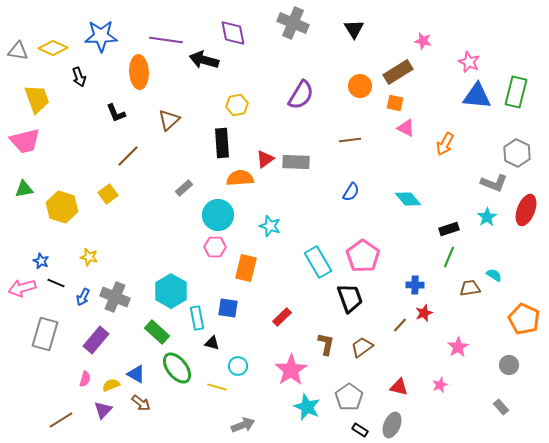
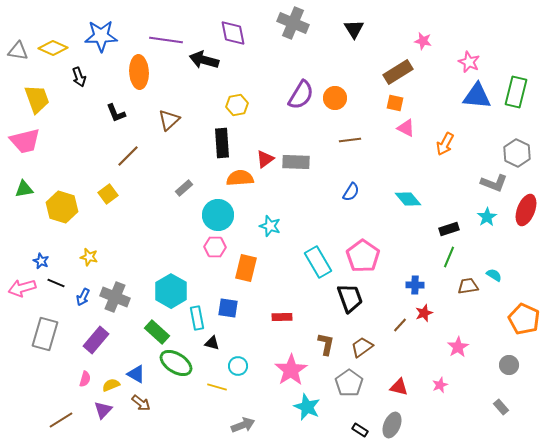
orange circle at (360, 86): moved 25 px left, 12 px down
brown trapezoid at (470, 288): moved 2 px left, 2 px up
red rectangle at (282, 317): rotated 42 degrees clockwise
green ellipse at (177, 368): moved 1 px left, 5 px up; rotated 20 degrees counterclockwise
gray pentagon at (349, 397): moved 14 px up
